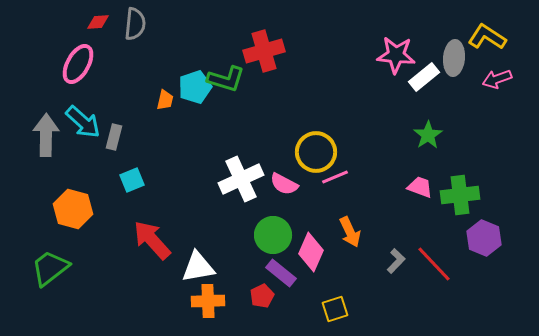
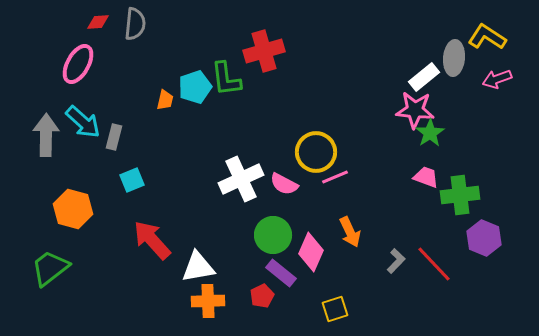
pink star: moved 19 px right, 55 px down
green L-shape: rotated 66 degrees clockwise
green star: moved 2 px right, 2 px up
pink trapezoid: moved 6 px right, 10 px up
